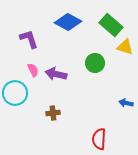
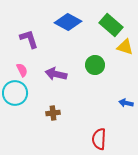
green circle: moved 2 px down
pink semicircle: moved 11 px left
